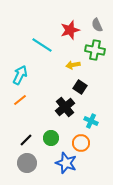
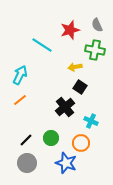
yellow arrow: moved 2 px right, 2 px down
